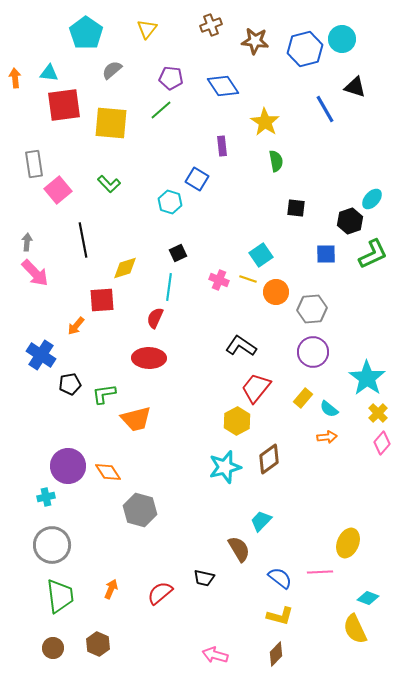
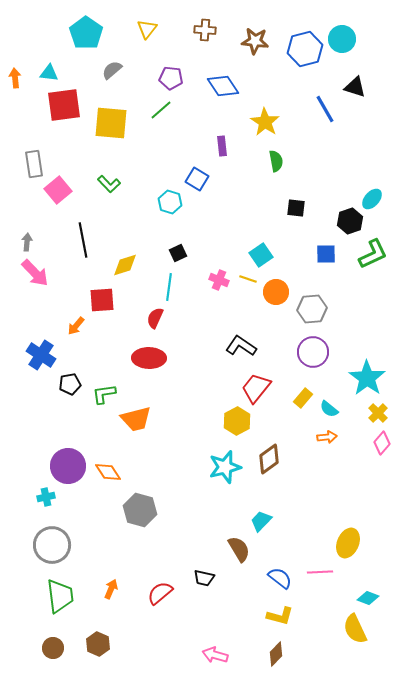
brown cross at (211, 25): moved 6 px left, 5 px down; rotated 25 degrees clockwise
yellow diamond at (125, 268): moved 3 px up
